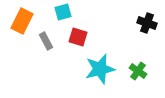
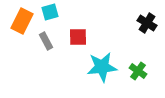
cyan square: moved 13 px left
black cross: rotated 12 degrees clockwise
red square: rotated 18 degrees counterclockwise
cyan star: moved 2 px right, 2 px up; rotated 8 degrees clockwise
